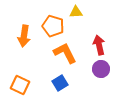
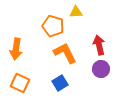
orange arrow: moved 8 px left, 13 px down
orange square: moved 2 px up
